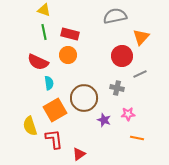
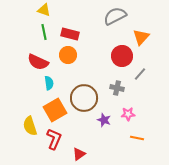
gray semicircle: rotated 15 degrees counterclockwise
gray line: rotated 24 degrees counterclockwise
red L-shape: rotated 30 degrees clockwise
